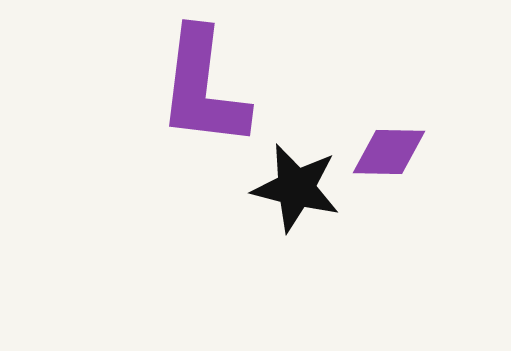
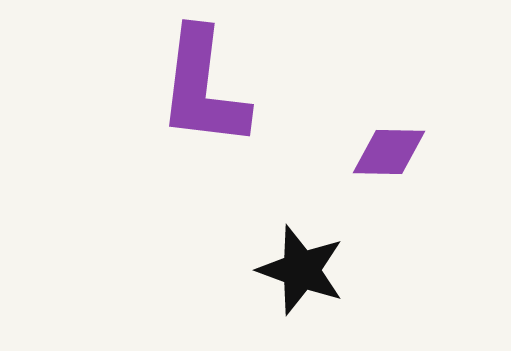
black star: moved 5 px right, 82 px down; rotated 6 degrees clockwise
